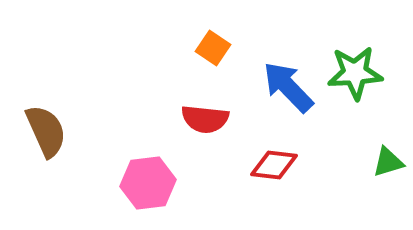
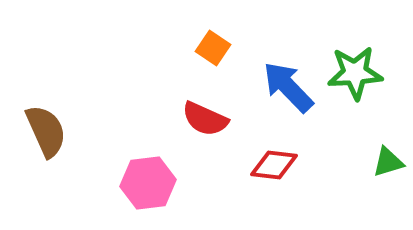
red semicircle: rotated 18 degrees clockwise
